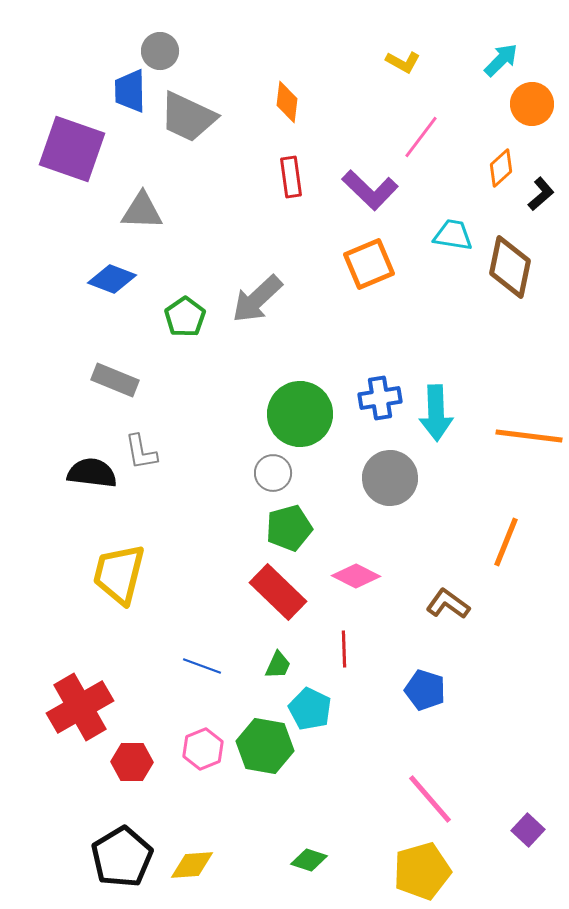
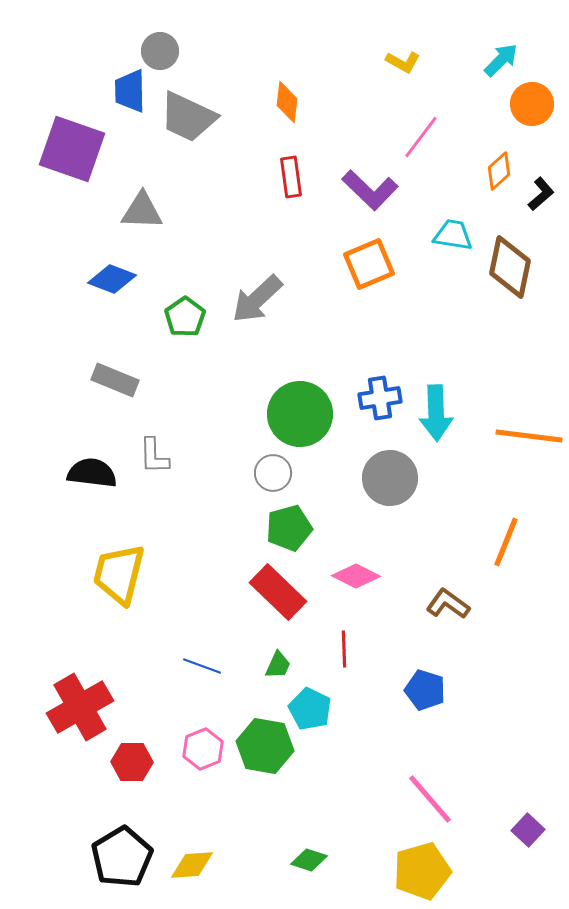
orange diamond at (501, 168): moved 2 px left, 3 px down
gray L-shape at (141, 452): moved 13 px right, 4 px down; rotated 9 degrees clockwise
